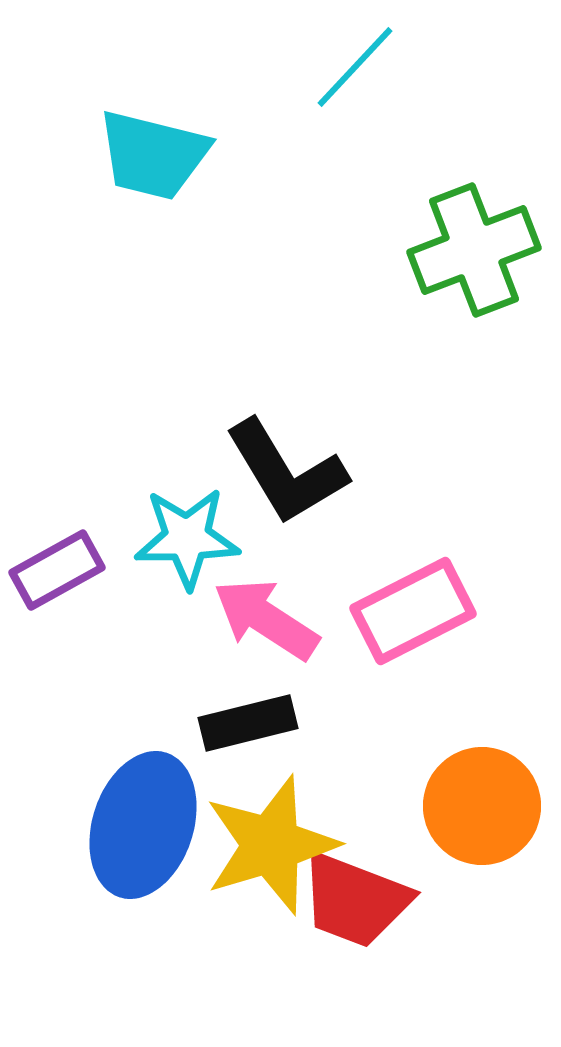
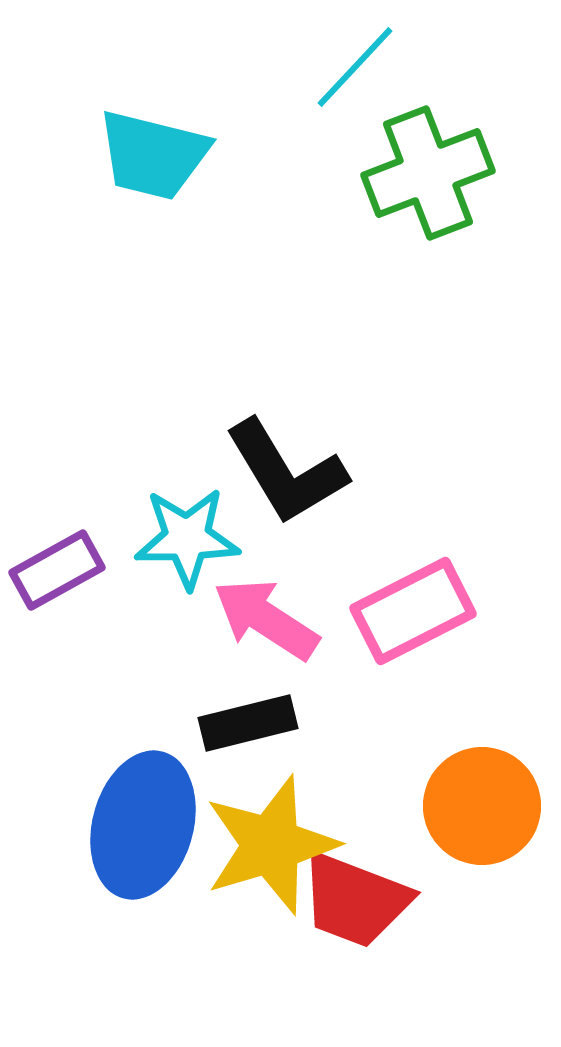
green cross: moved 46 px left, 77 px up
blue ellipse: rotated 3 degrees counterclockwise
